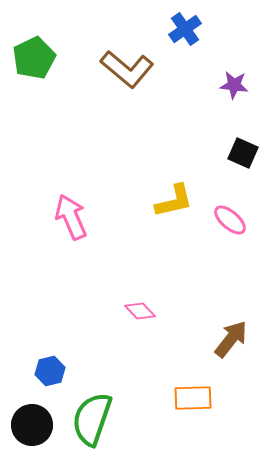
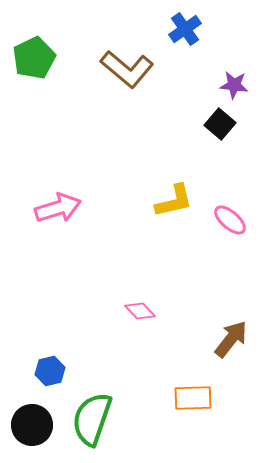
black square: moved 23 px left, 29 px up; rotated 16 degrees clockwise
pink arrow: moved 13 px left, 9 px up; rotated 96 degrees clockwise
